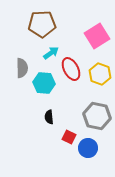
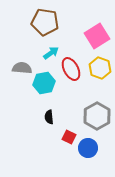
brown pentagon: moved 3 px right, 2 px up; rotated 12 degrees clockwise
gray semicircle: rotated 84 degrees counterclockwise
yellow hexagon: moved 6 px up
cyan hexagon: rotated 15 degrees counterclockwise
gray hexagon: rotated 20 degrees clockwise
